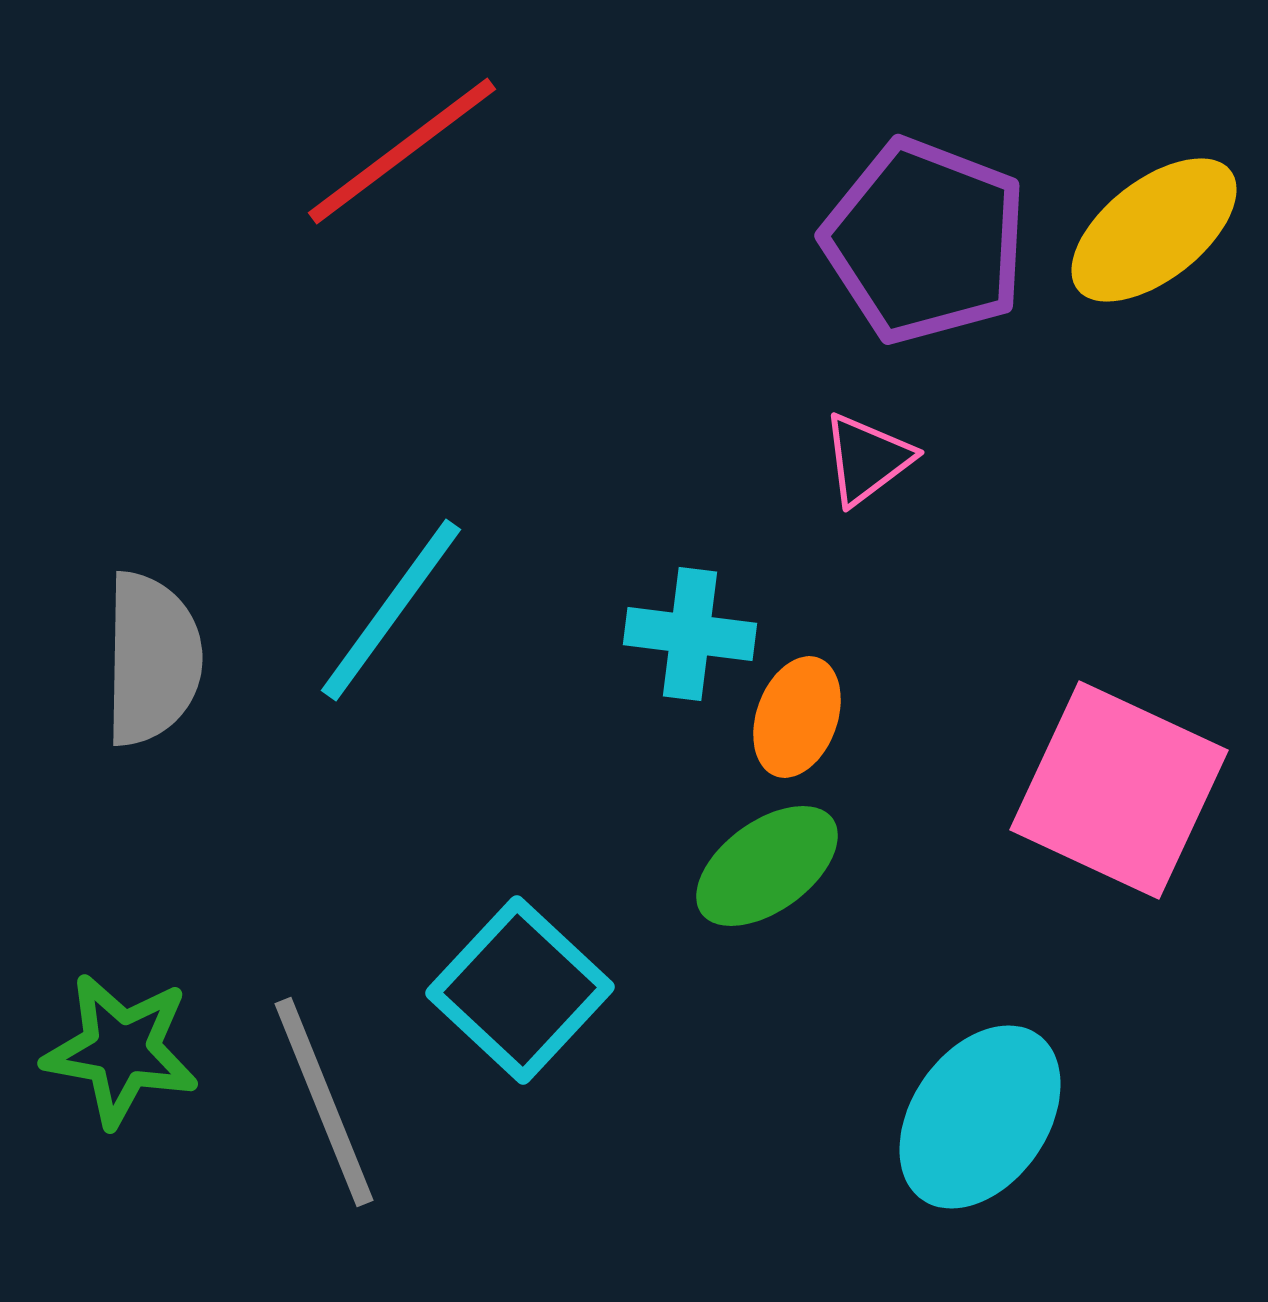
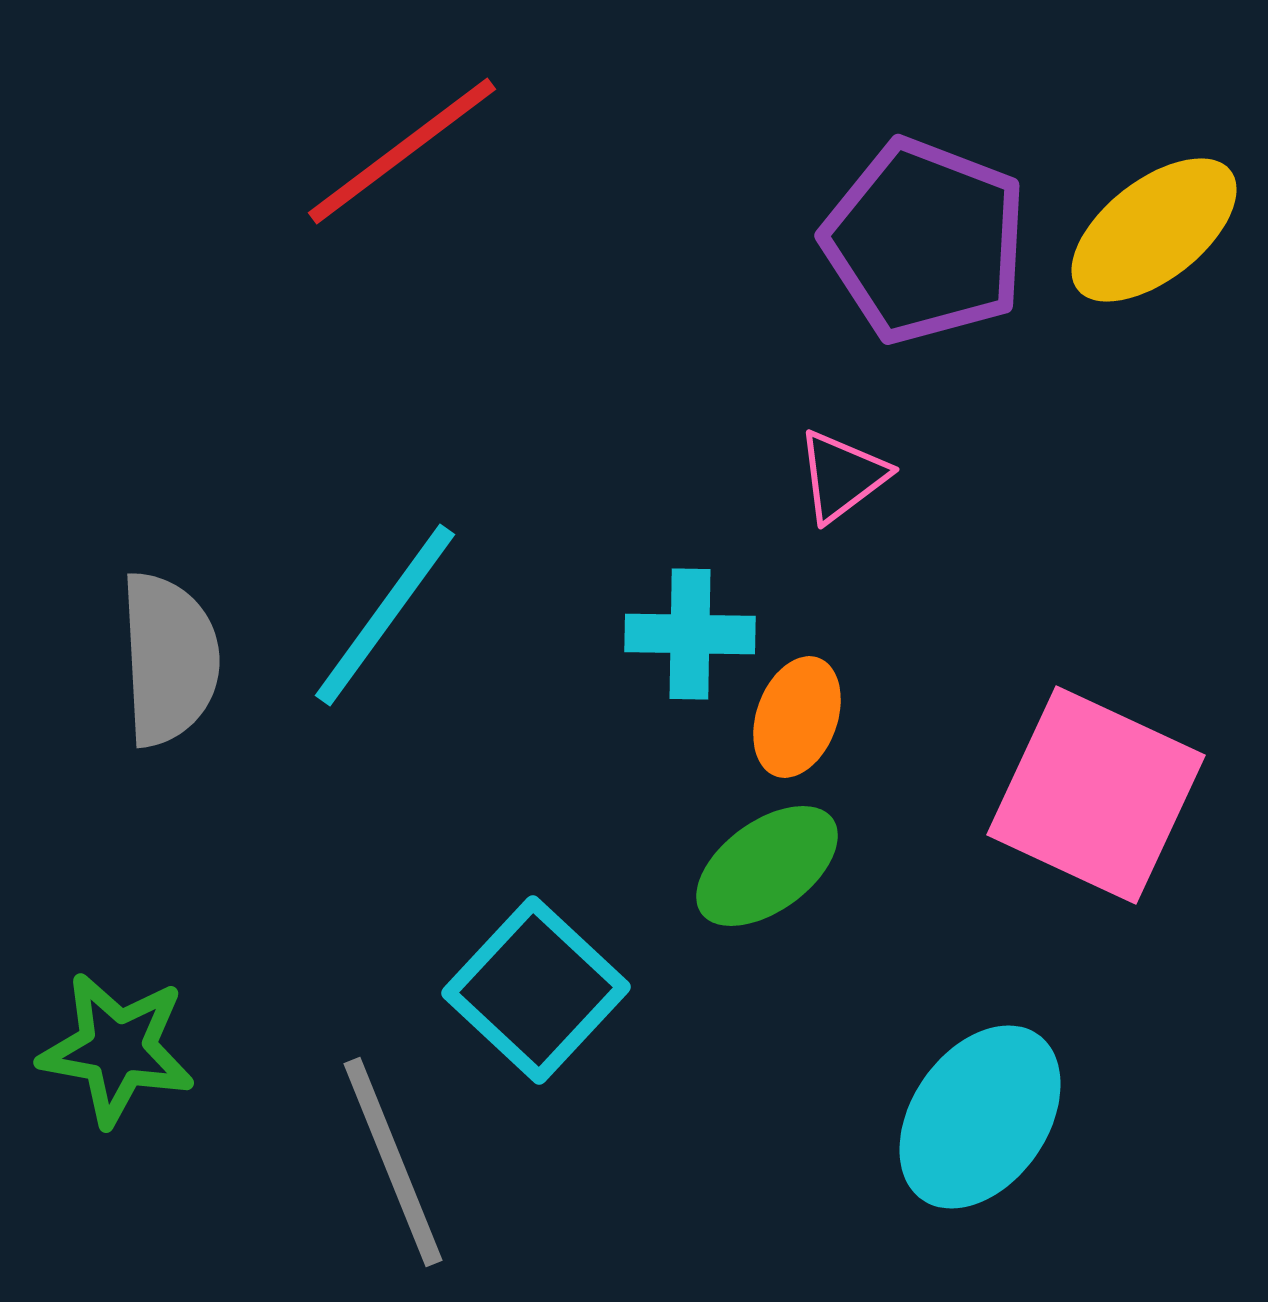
pink triangle: moved 25 px left, 17 px down
cyan line: moved 6 px left, 5 px down
cyan cross: rotated 6 degrees counterclockwise
gray semicircle: moved 17 px right; rotated 4 degrees counterclockwise
pink square: moved 23 px left, 5 px down
cyan square: moved 16 px right
green star: moved 4 px left, 1 px up
gray line: moved 69 px right, 60 px down
